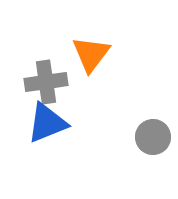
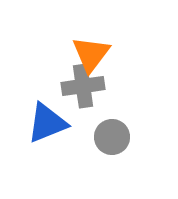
gray cross: moved 37 px right, 4 px down
gray circle: moved 41 px left
